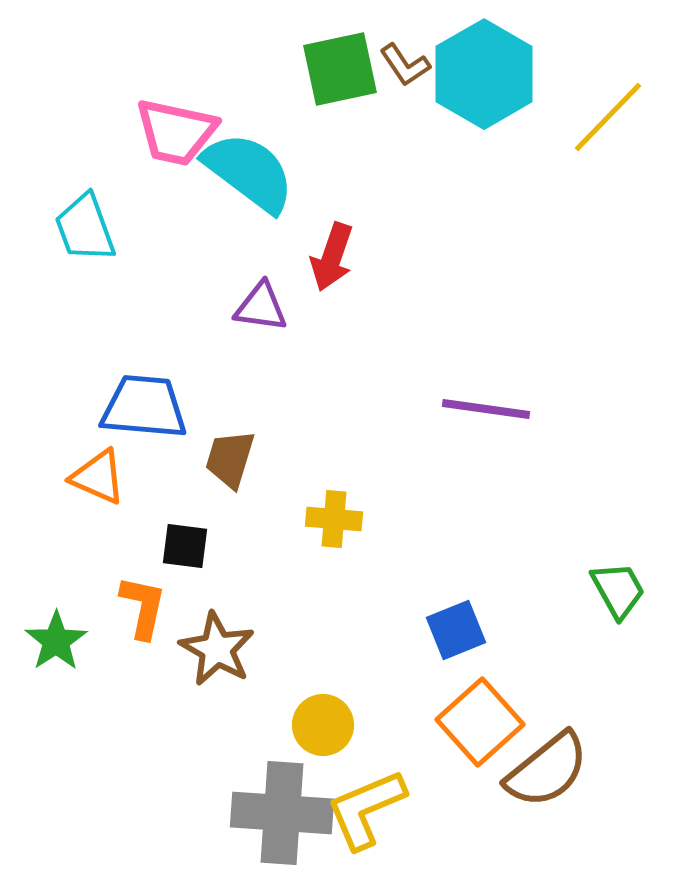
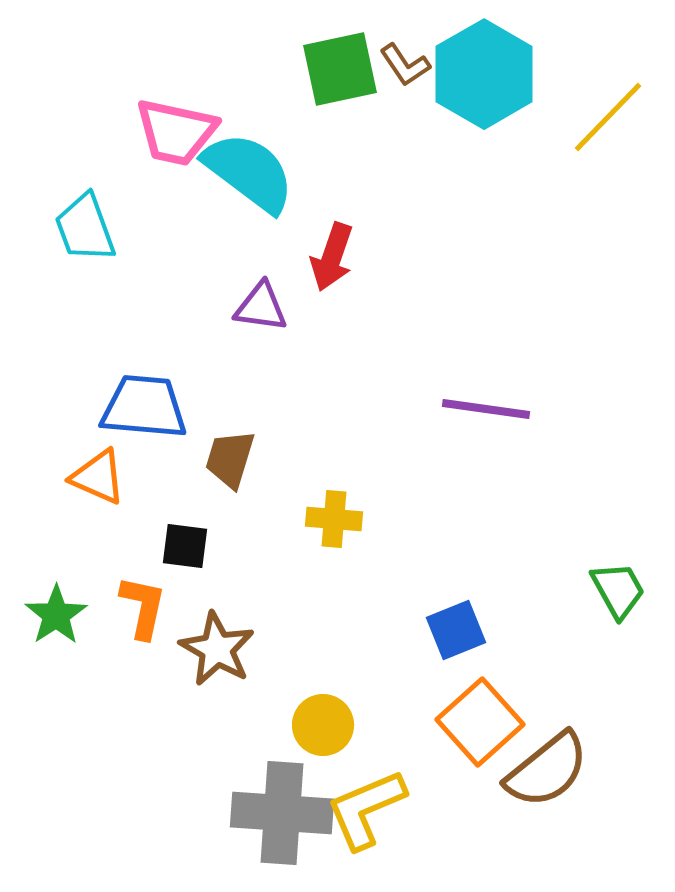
green star: moved 26 px up
